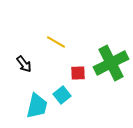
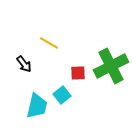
yellow line: moved 7 px left, 1 px down
green cross: moved 3 px down
